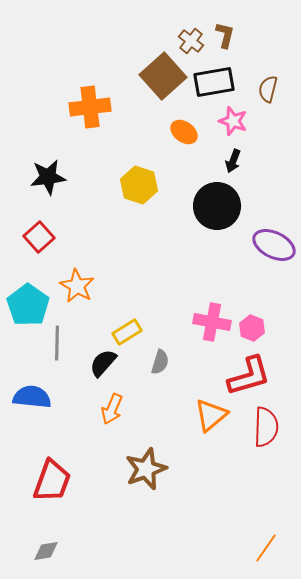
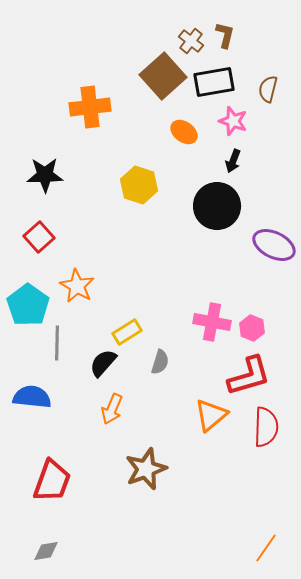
black star: moved 3 px left, 2 px up; rotated 6 degrees clockwise
